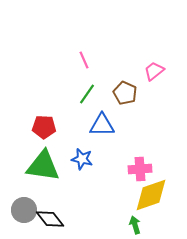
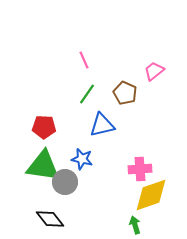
blue triangle: rotated 12 degrees counterclockwise
gray circle: moved 41 px right, 28 px up
